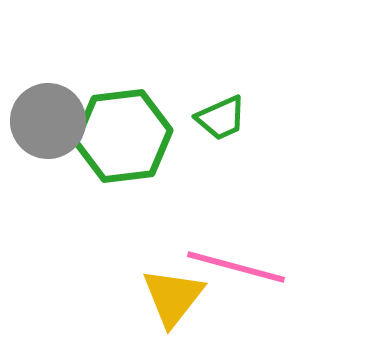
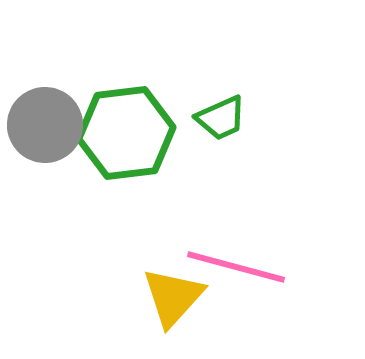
gray circle: moved 3 px left, 4 px down
green hexagon: moved 3 px right, 3 px up
yellow triangle: rotated 4 degrees clockwise
